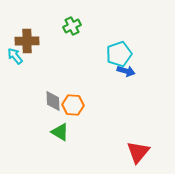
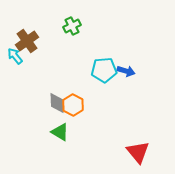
brown cross: rotated 35 degrees counterclockwise
cyan pentagon: moved 15 px left, 16 px down; rotated 15 degrees clockwise
gray diamond: moved 4 px right, 2 px down
orange hexagon: rotated 25 degrees clockwise
red triangle: rotated 20 degrees counterclockwise
